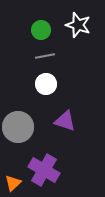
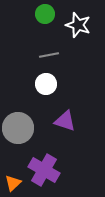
green circle: moved 4 px right, 16 px up
gray line: moved 4 px right, 1 px up
gray circle: moved 1 px down
